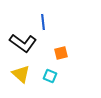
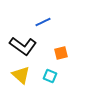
blue line: rotated 70 degrees clockwise
black L-shape: moved 3 px down
yellow triangle: moved 1 px down
